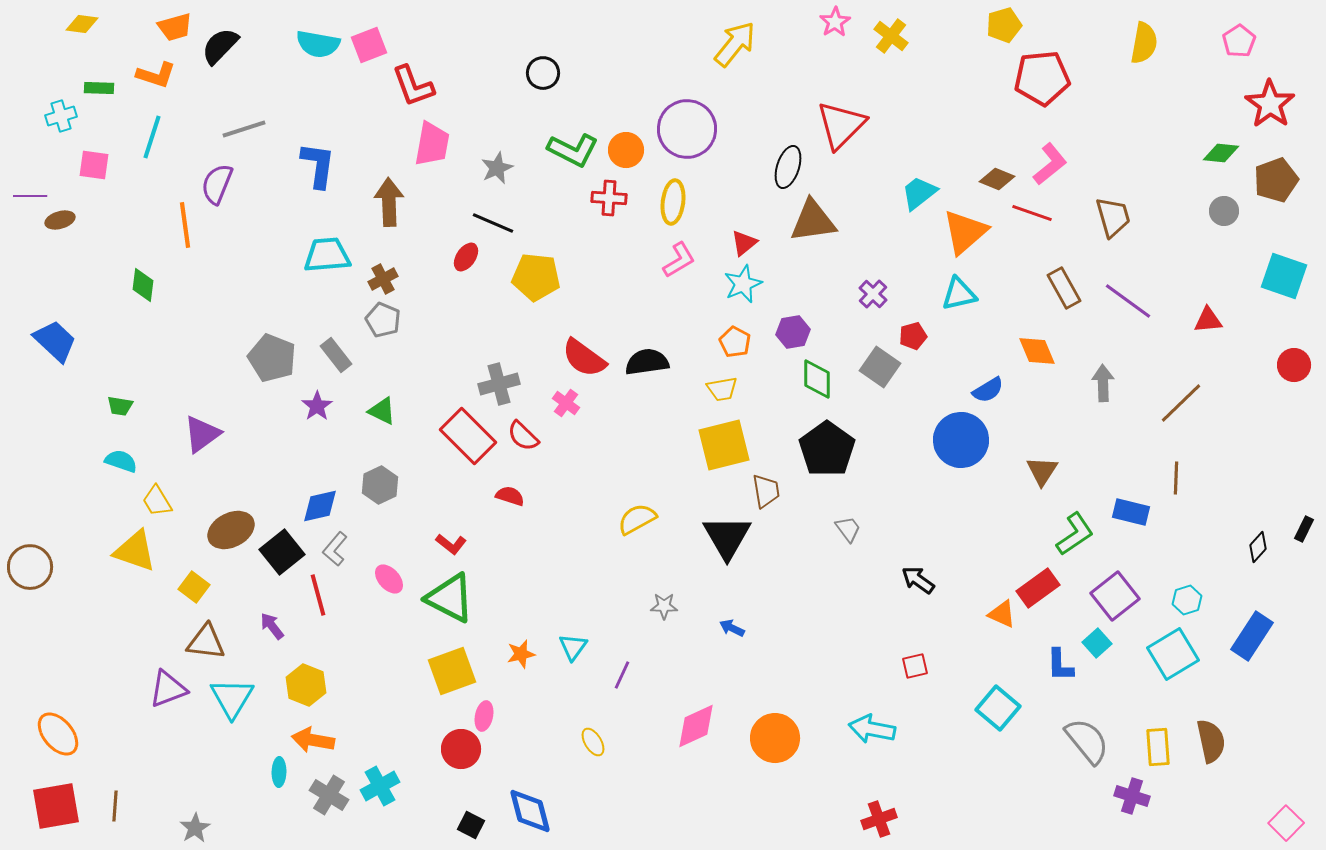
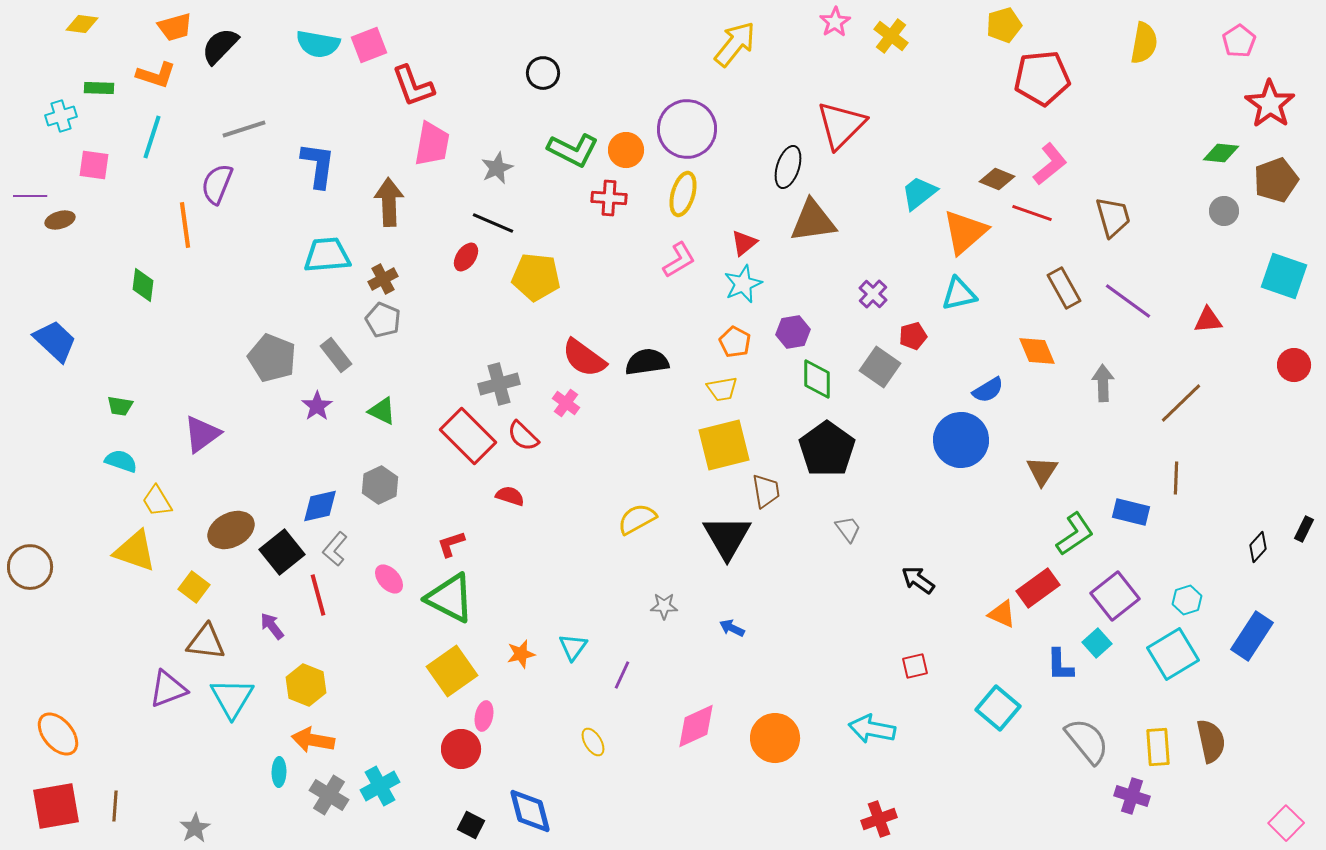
yellow ellipse at (673, 202): moved 10 px right, 8 px up; rotated 9 degrees clockwise
red L-shape at (451, 544): rotated 124 degrees clockwise
yellow square at (452, 671): rotated 15 degrees counterclockwise
